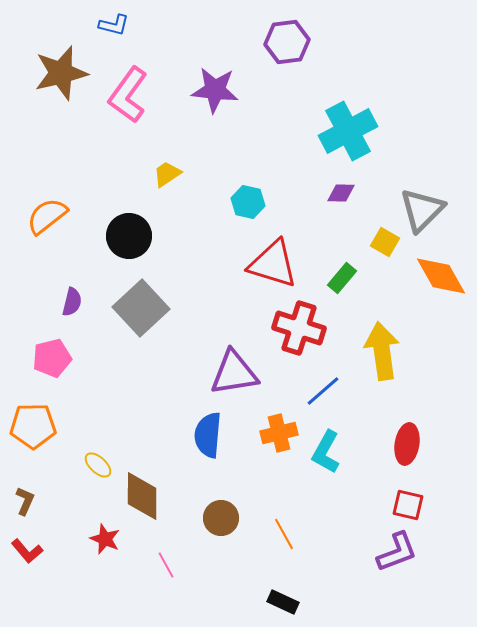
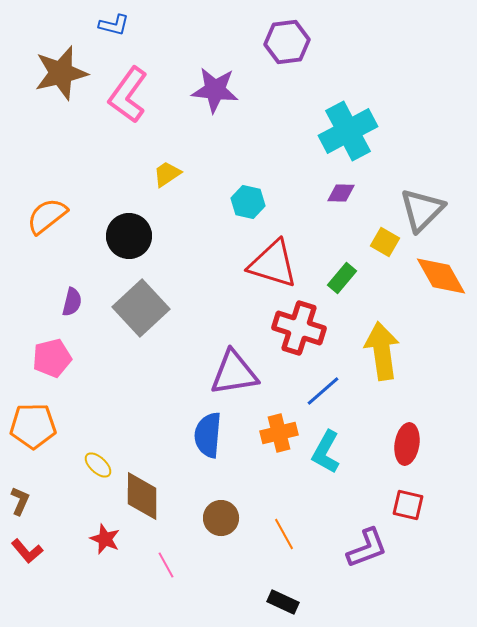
brown L-shape: moved 5 px left
purple L-shape: moved 30 px left, 4 px up
